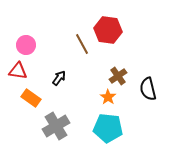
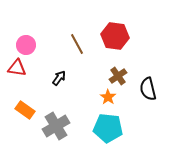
red hexagon: moved 7 px right, 6 px down
brown line: moved 5 px left
red triangle: moved 1 px left, 3 px up
orange rectangle: moved 6 px left, 12 px down
